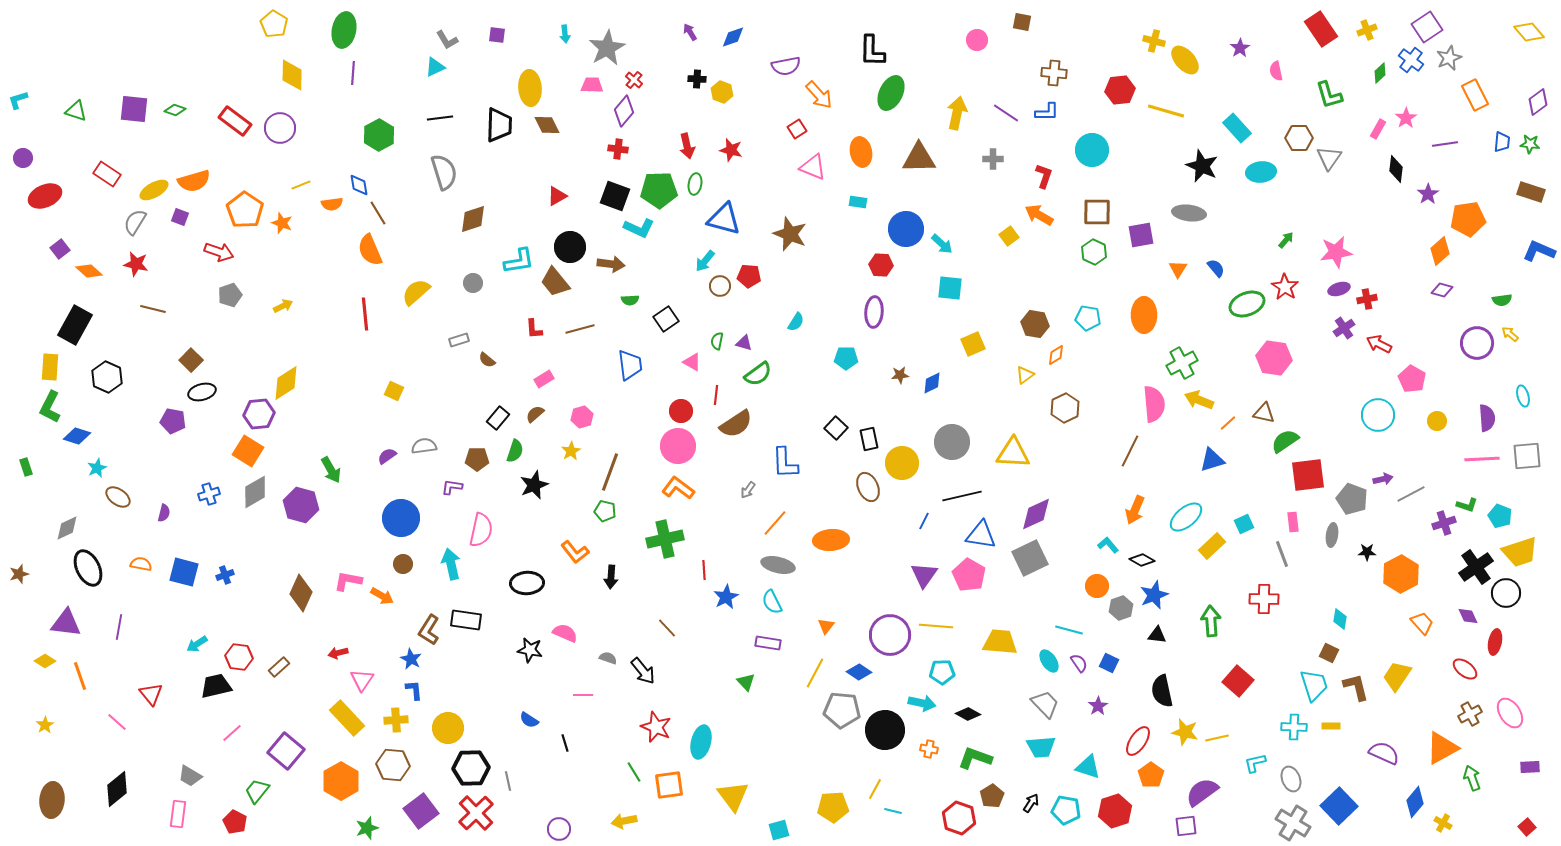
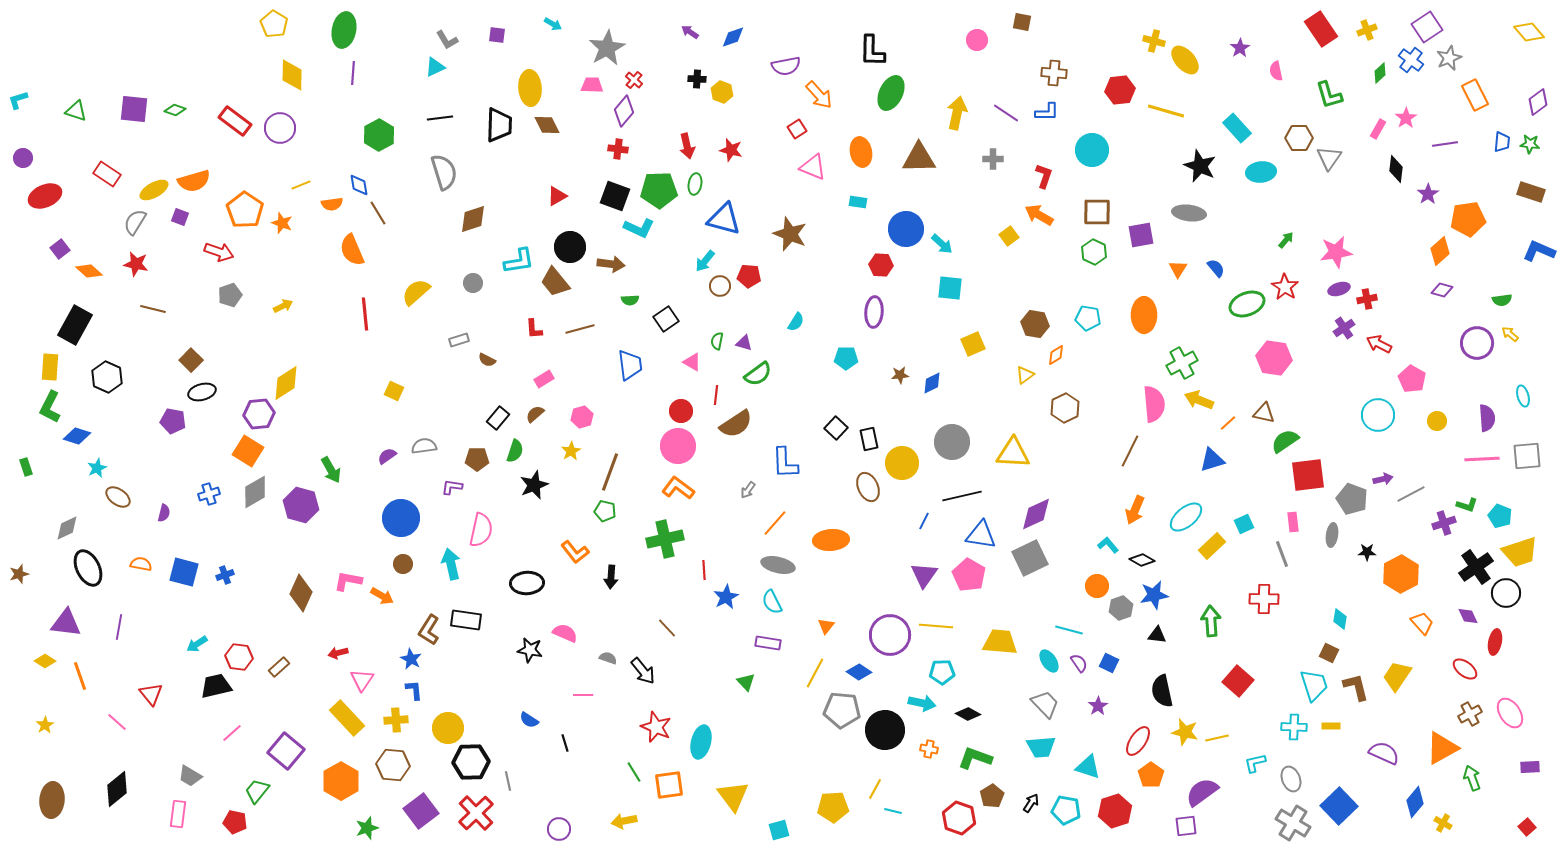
purple arrow at (690, 32): rotated 24 degrees counterclockwise
cyan arrow at (565, 34): moved 12 px left, 10 px up; rotated 54 degrees counterclockwise
black star at (1202, 166): moved 2 px left
orange semicircle at (370, 250): moved 18 px left
brown semicircle at (487, 360): rotated 12 degrees counterclockwise
blue star at (1154, 595): rotated 12 degrees clockwise
black hexagon at (471, 768): moved 6 px up
red pentagon at (235, 822): rotated 15 degrees counterclockwise
